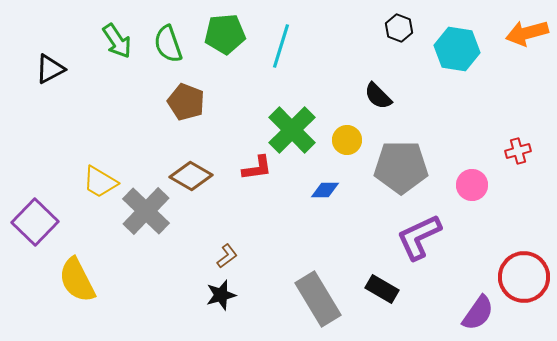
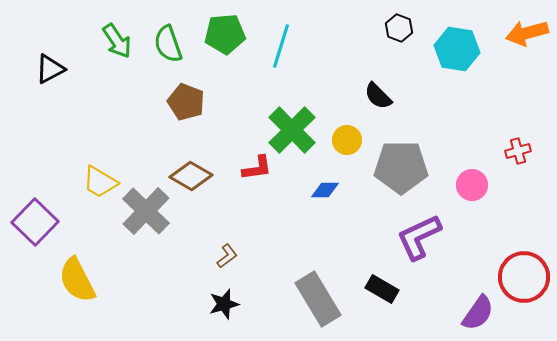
black star: moved 3 px right, 9 px down
